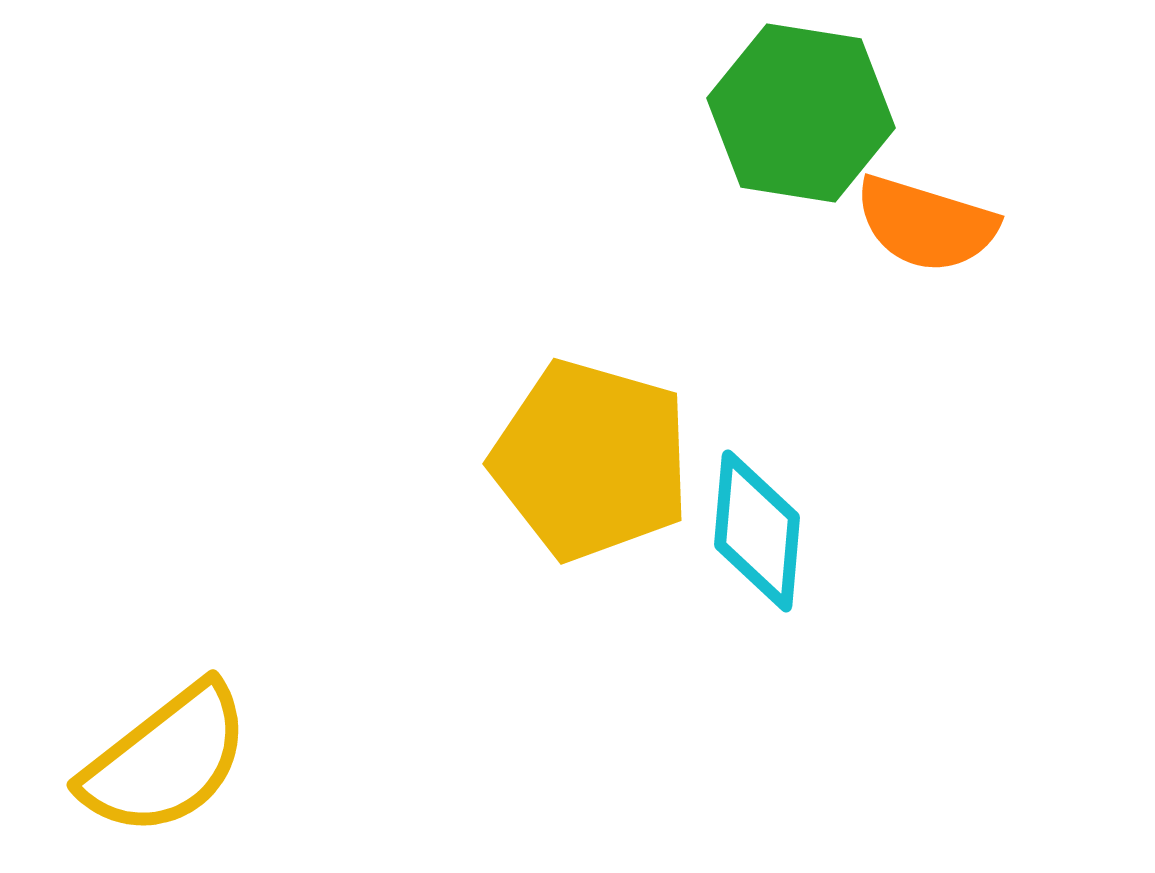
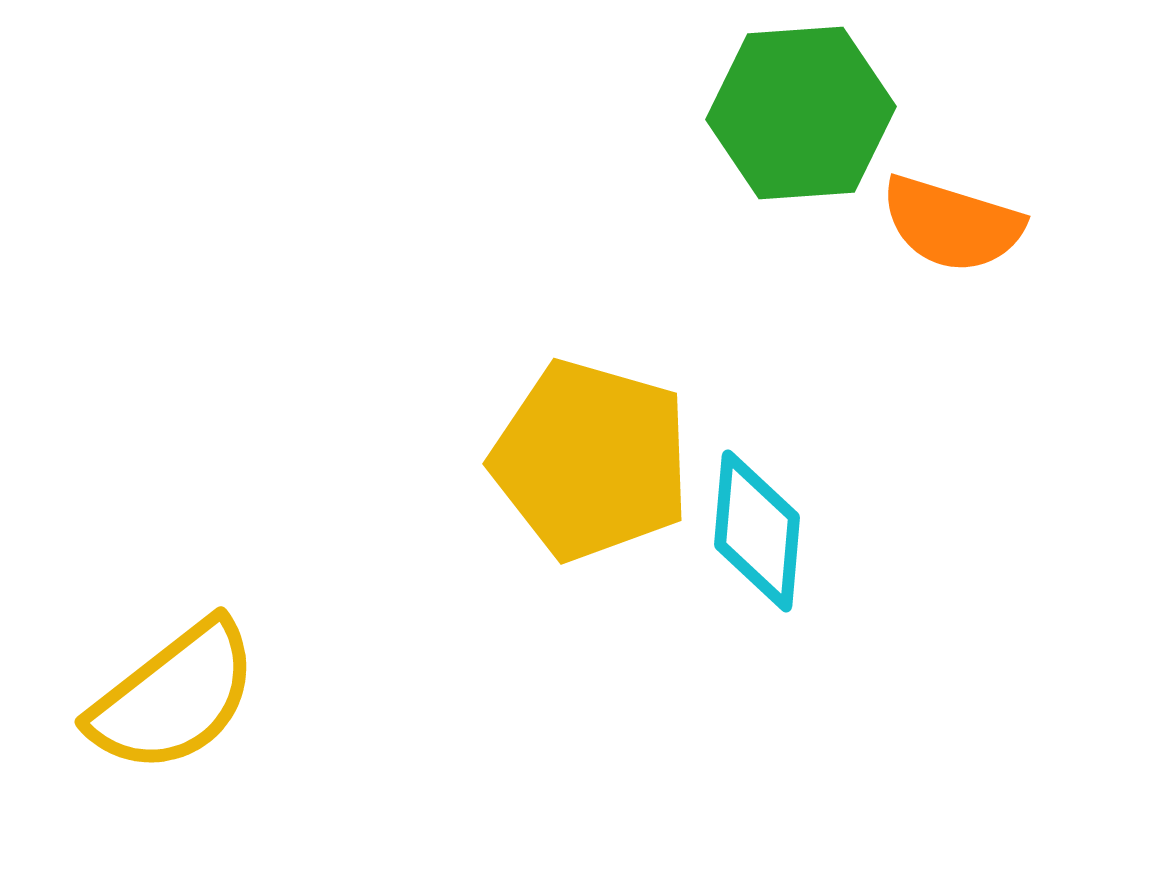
green hexagon: rotated 13 degrees counterclockwise
orange semicircle: moved 26 px right
yellow semicircle: moved 8 px right, 63 px up
